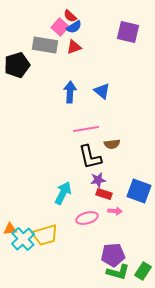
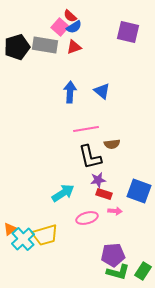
black pentagon: moved 18 px up
cyan arrow: rotated 30 degrees clockwise
orange triangle: rotated 32 degrees counterclockwise
